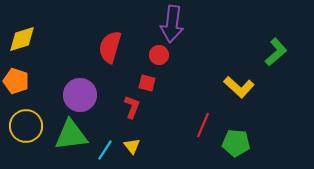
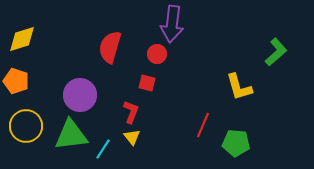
red circle: moved 2 px left, 1 px up
yellow L-shape: rotated 32 degrees clockwise
red L-shape: moved 1 px left, 5 px down
yellow triangle: moved 9 px up
cyan line: moved 2 px left, 1 px up
